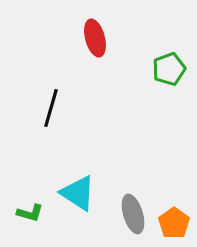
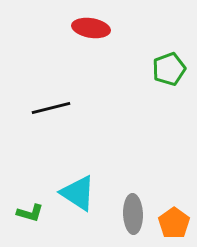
red ellipse: moved 4 px left, 10 px up; rotated 66 degrees counterclockwise
black line: rotated 60 degrees clockwise
gray ellipse: rotated 15 degrees clockwise
